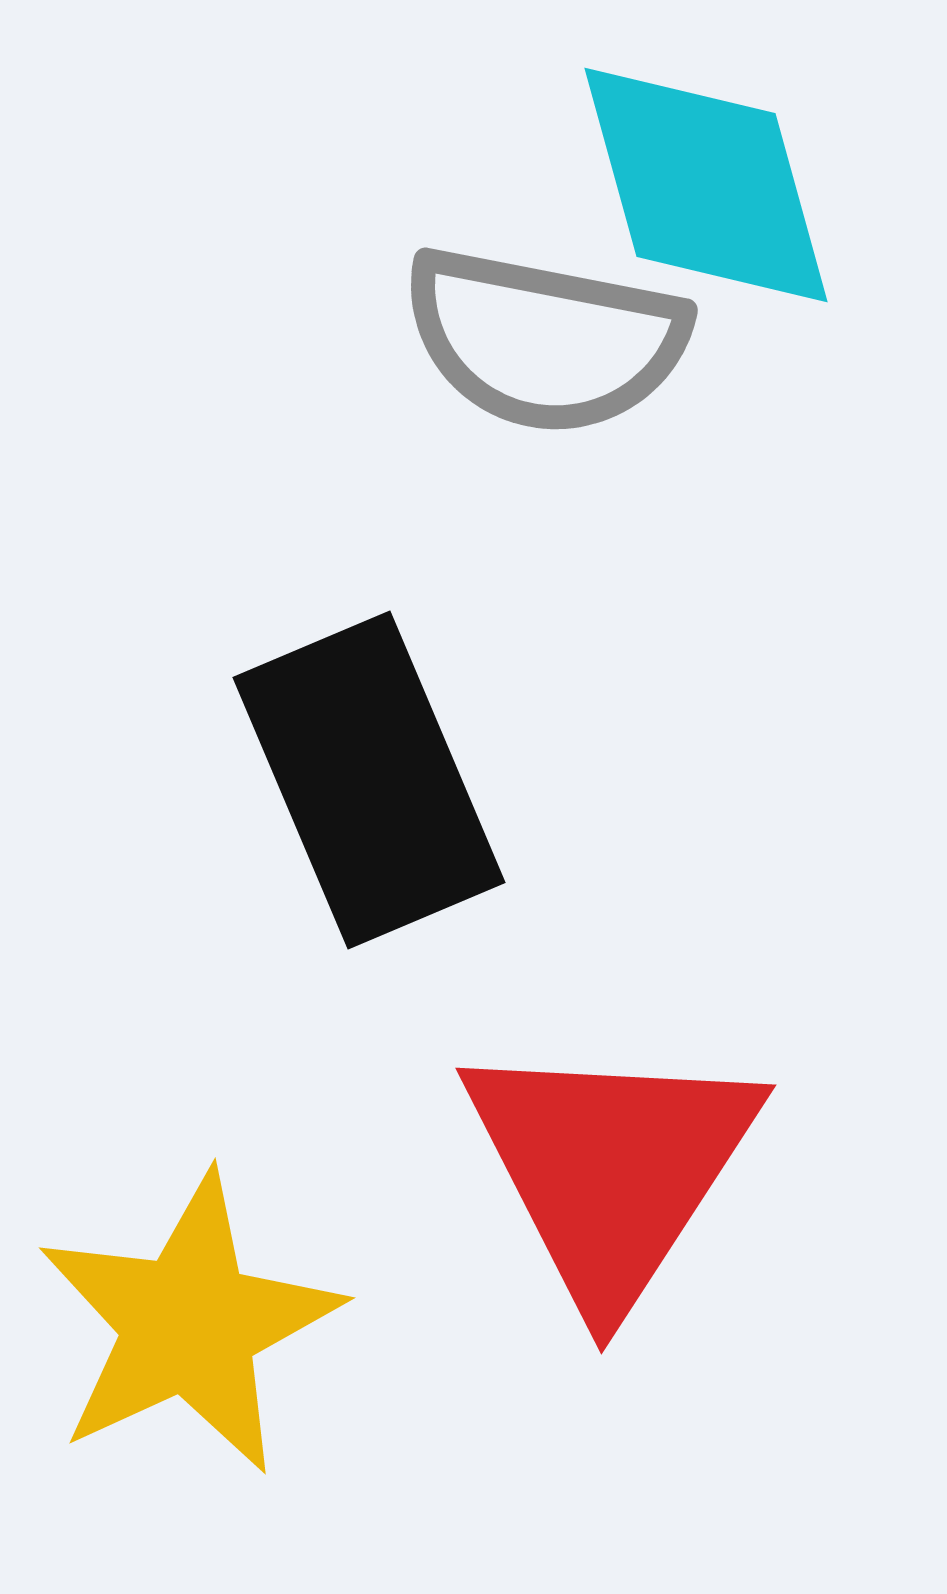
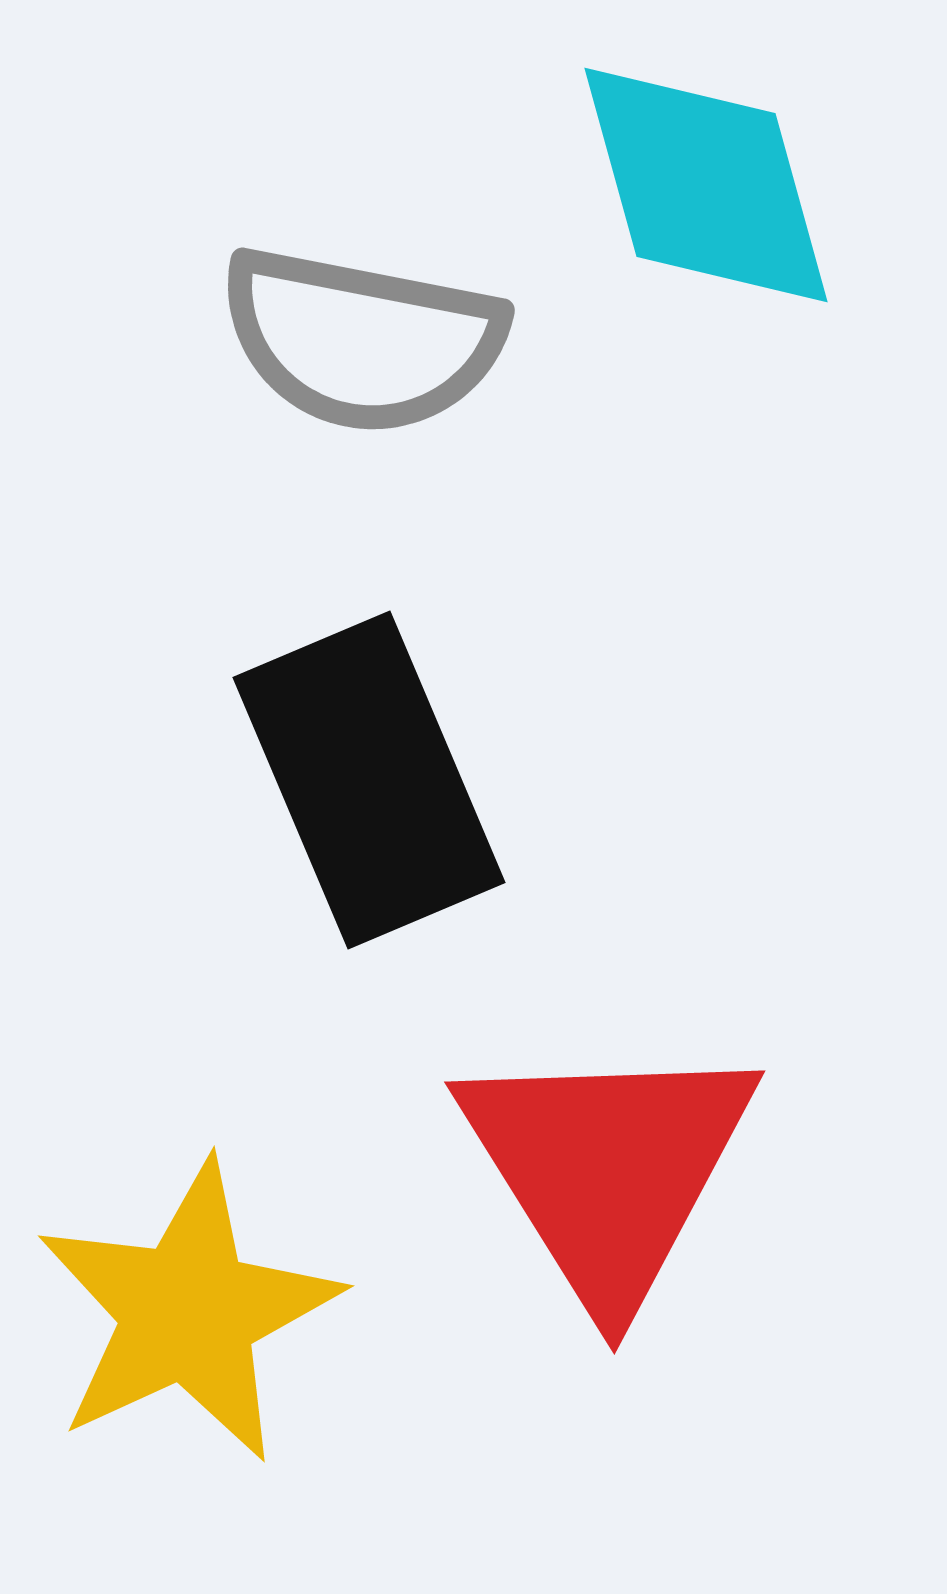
gray semicircle: moved 183 px left
red triangle: moved 3 px left; rotated 5 degrees counterclockwise
yellow star: moved 1 px left, 12 px up
